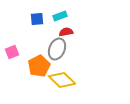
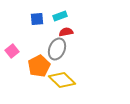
pink square: moved 1 px up; rotated 16 degrees counterclockwise
